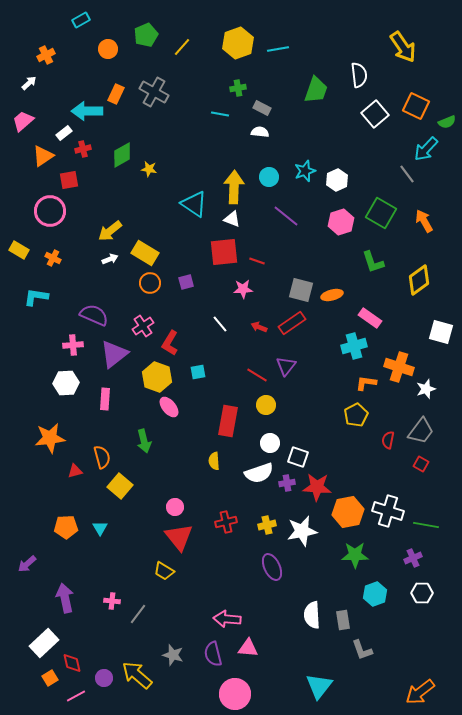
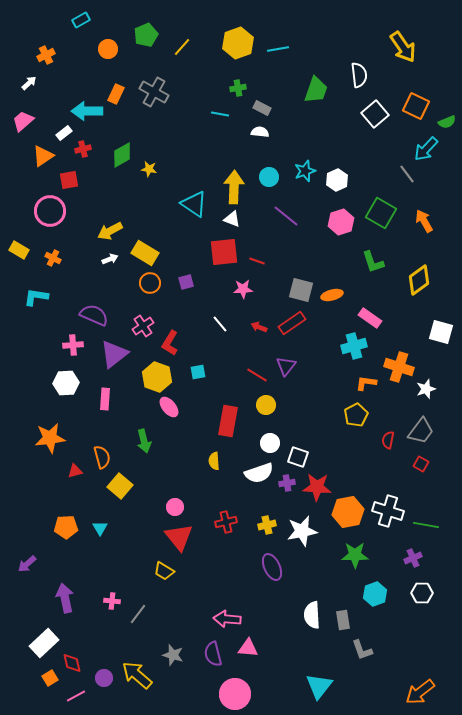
yellow arrow at (110, 231): rotated 10 degrees clockwise
